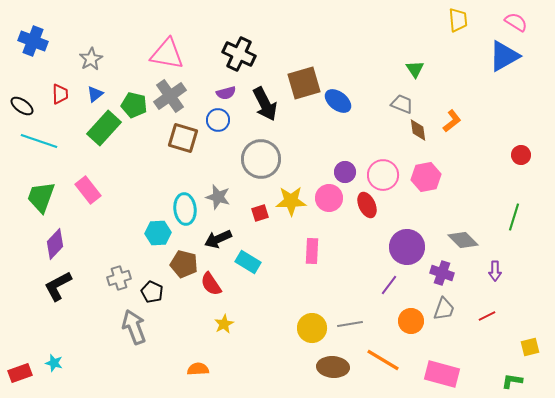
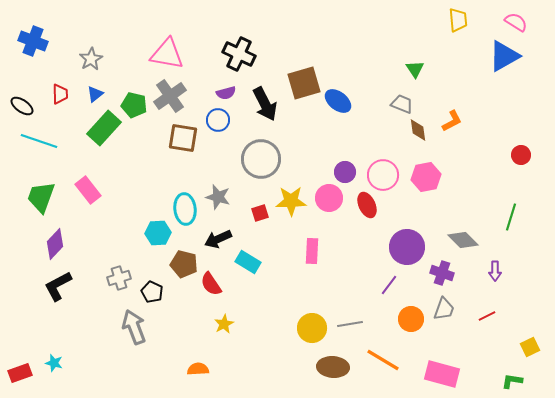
orange L-shape at (452, 121): rotated 10 degrees clockwise
brown square at (183, 138): rotated 8 degrees counterclockwise
green line at (514, 217): moved 3 px left
orange circle at (411, 321): moved 2 px up
yellow square at (530, 347): rotated 12 degrees counterclockwise
